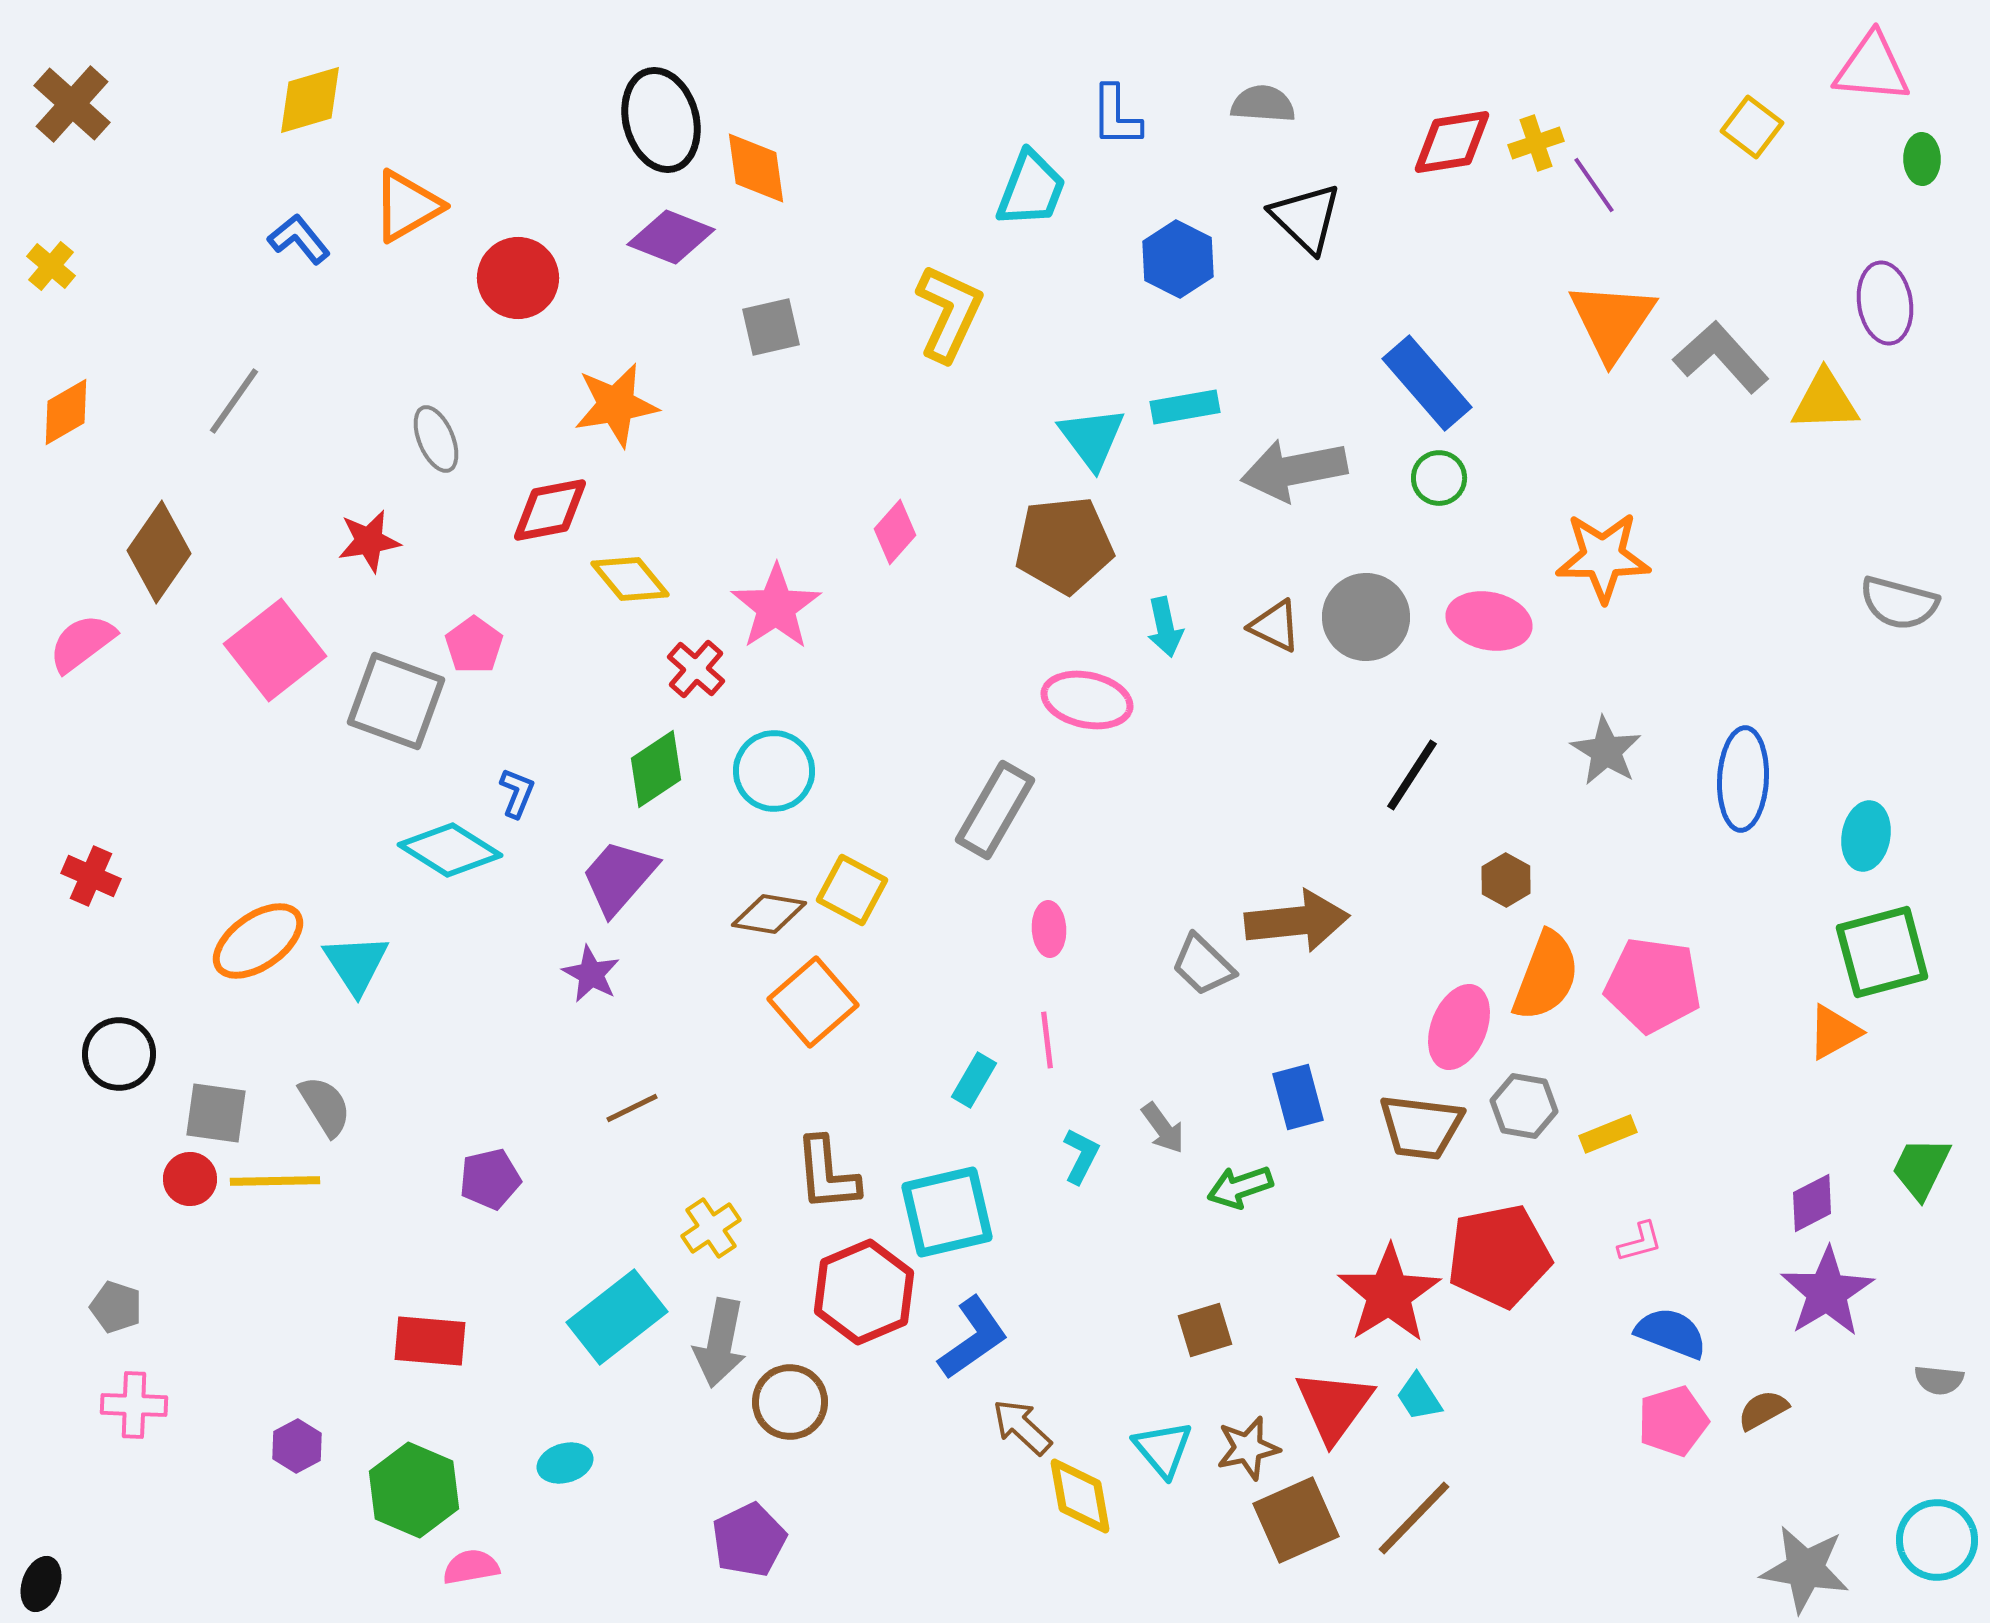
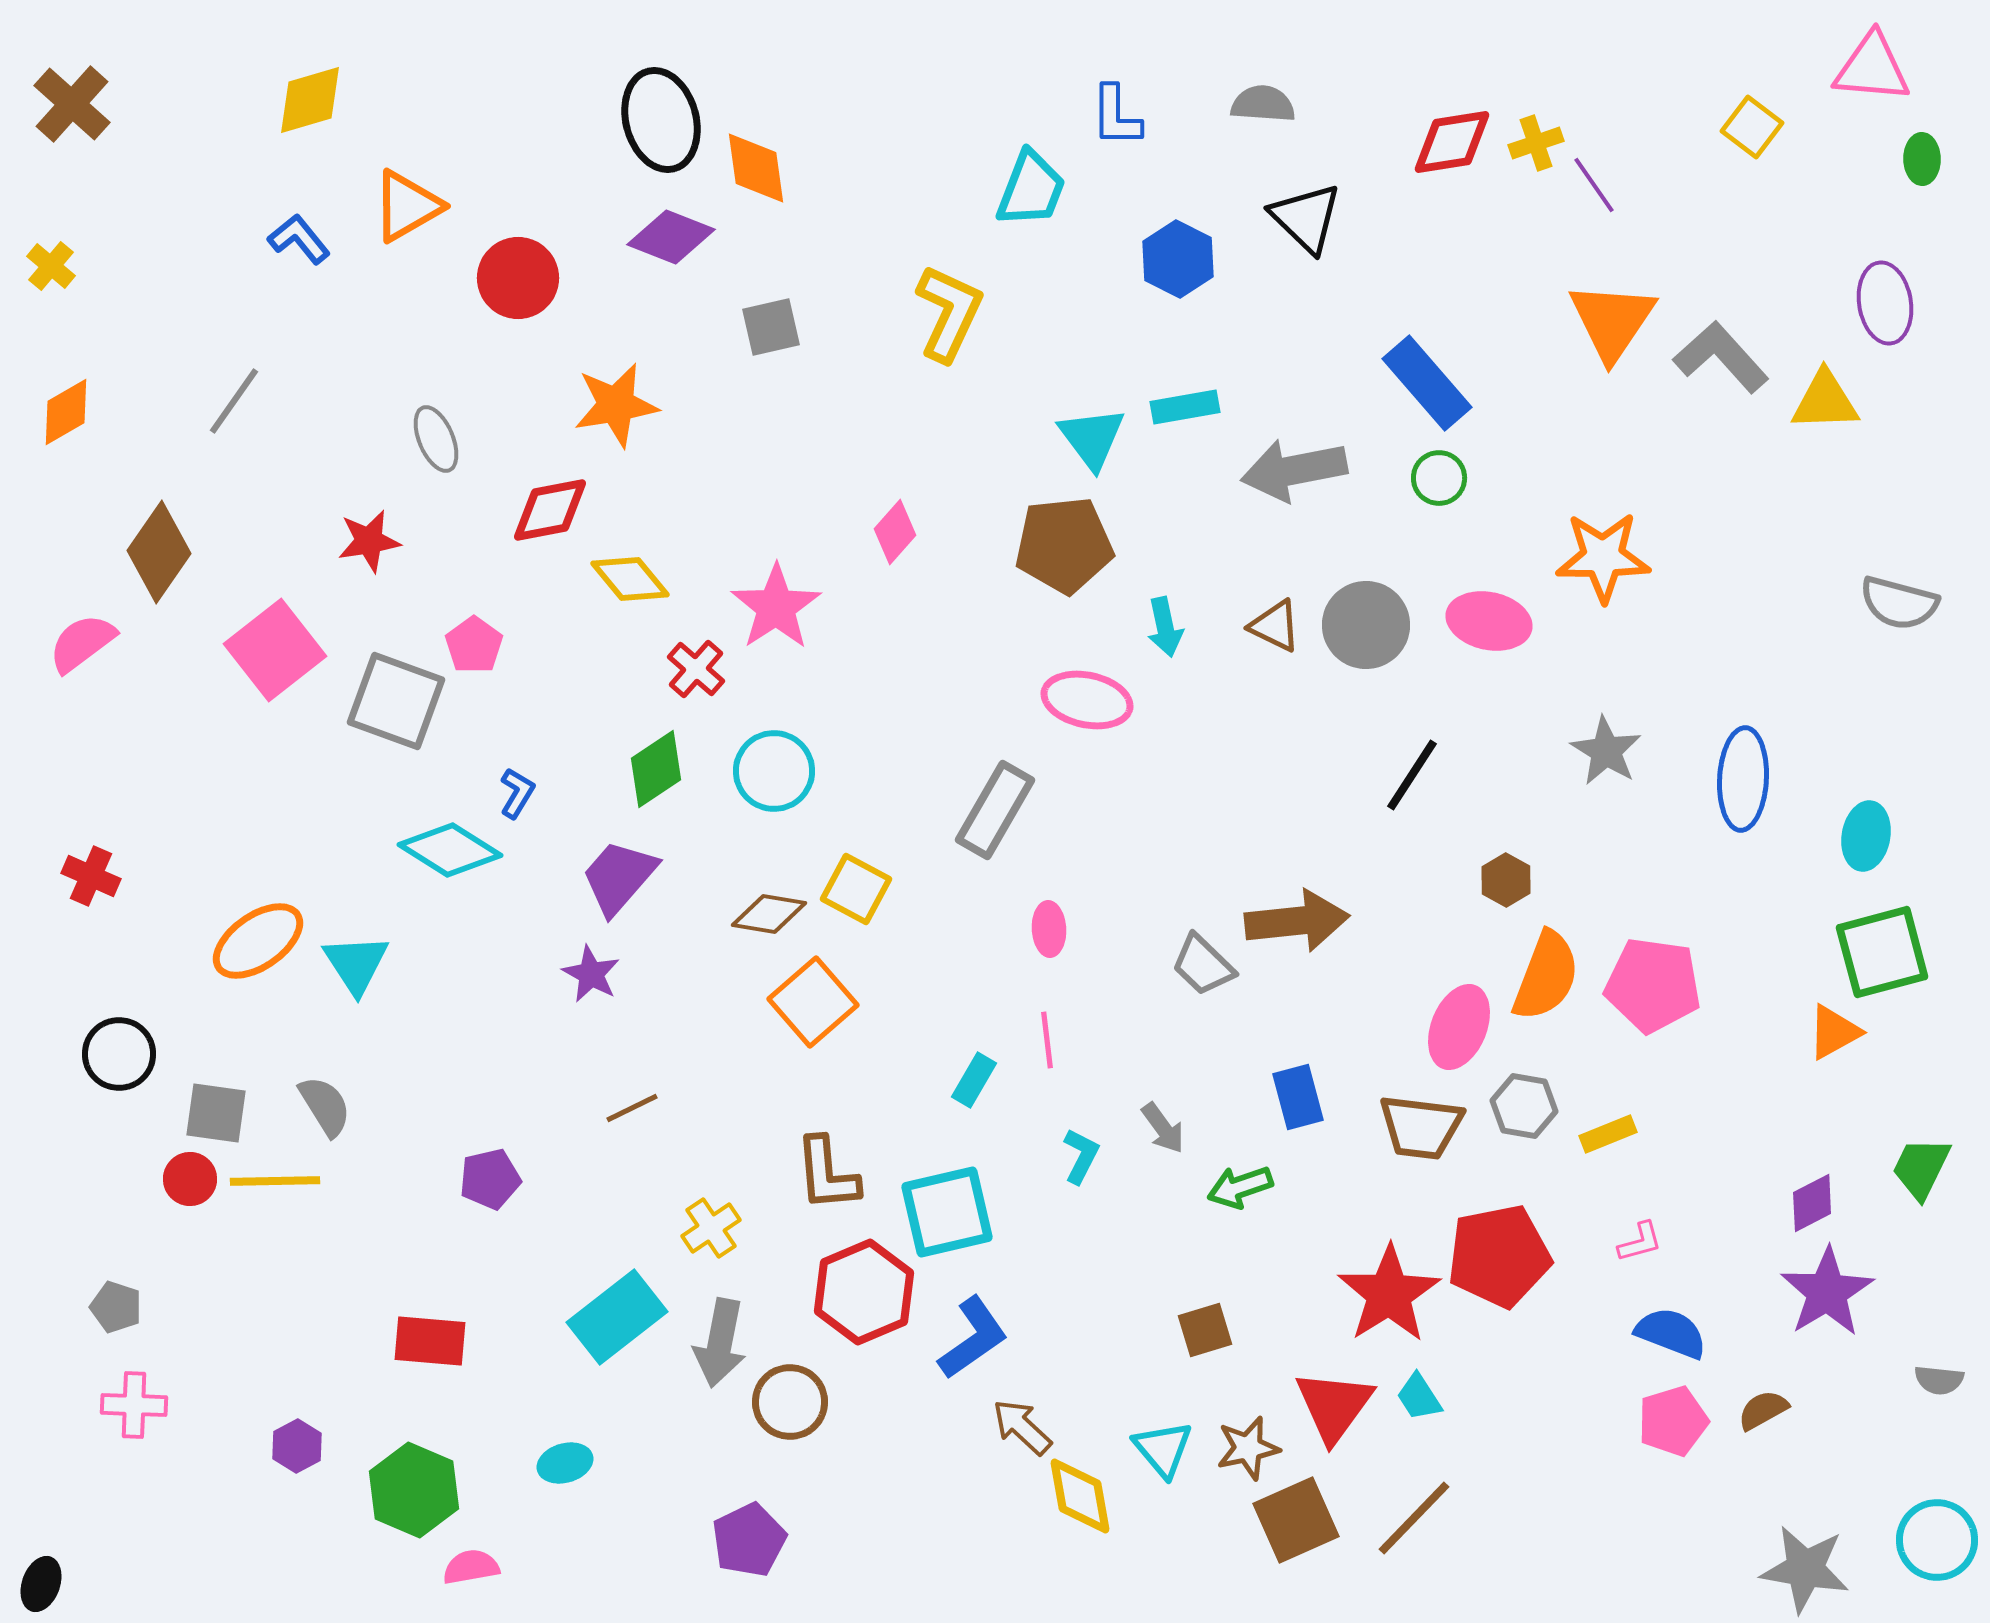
gray circle at (1366, 617): moved 8 px down
blue L-shape at (517, 793): rotated 9 degrees clockwise
yellow square at (852, 890): moved 4 px right, 1 px up
